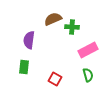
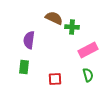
brown semicircle: moved 1 px right, 1 px up; rotated 48 degrees clockwise
red square: rotated 32 degrees counterclockwise
